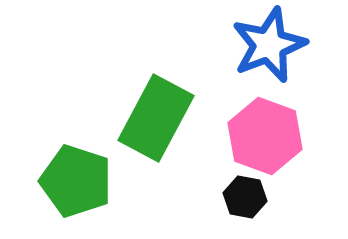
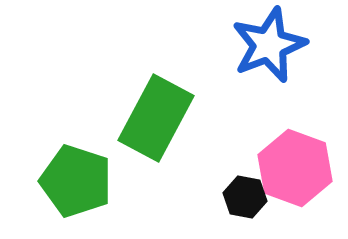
pink hexagon: moved 30 px right, 32 px down
